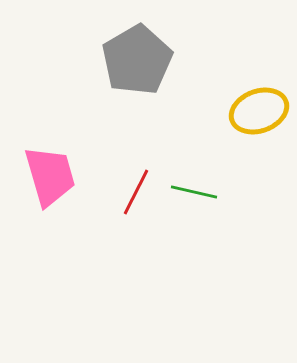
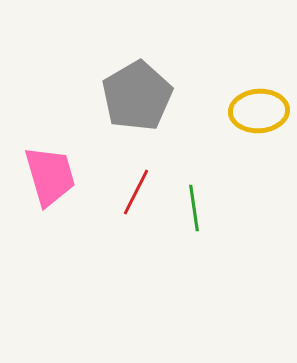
gray pentagon: moved 36 px down
yellow ellipse: rotated 16 degrees clockwise
green line: moved 16 px down; rotated 69 degrees clockwise
